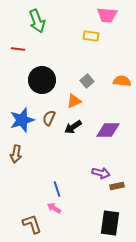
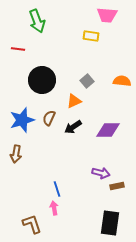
pink arrow: rotated 48 degrees clockwise
